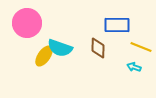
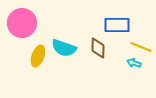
pink circle: moved 5 px left
cyan semicircle: moved 4 px right
yellow ellipse: moved 6 px left; rotated 15 degrees counterclockwise
cyan arrow: moved 4 px up
